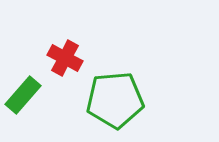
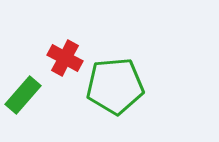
green pentagon: moved 14 px up
